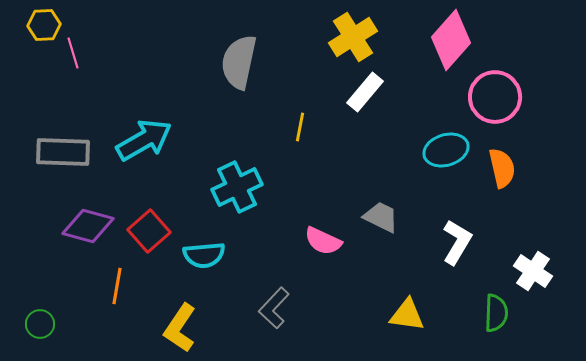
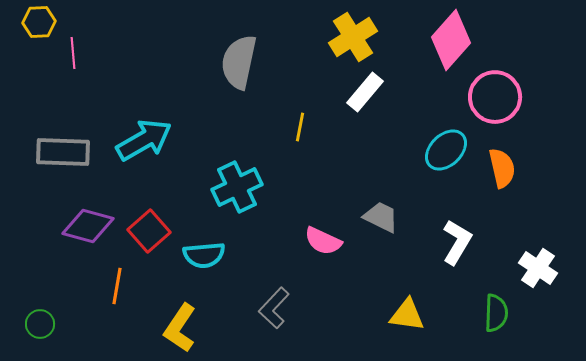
yellow hexagon: moved 5 px left, 3 px up
pink line: rotated 12 degrees clockwise
cyan ellipse: rotated 27 degrees counterclockwise
white cross: moved 5 px right, 3 px up
